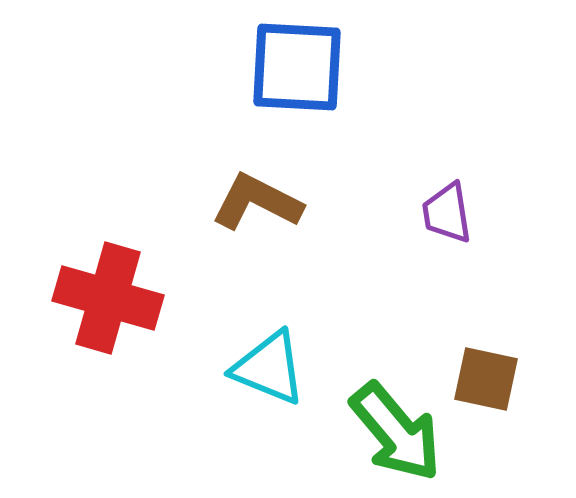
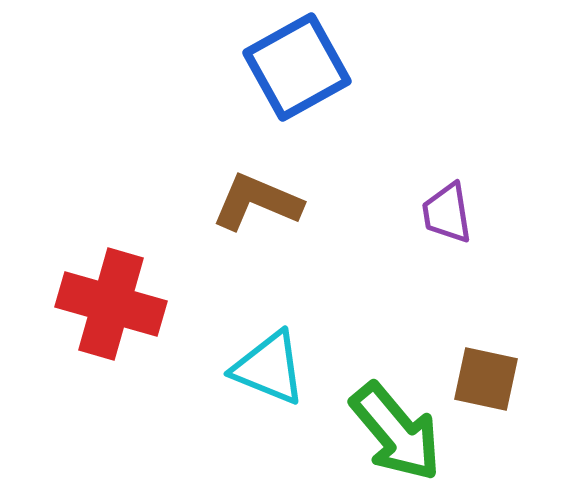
blue square: rotated 32 degrees counterclockwise
brown L-shape: rotated 4 degrees counterclockwise
red cross: moved 3 px right, 6 px down
